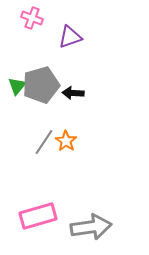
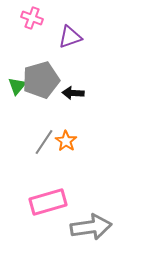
gray pentagon: moved 5 px up
pink rectangle: moved 10 px right, 14 px up
